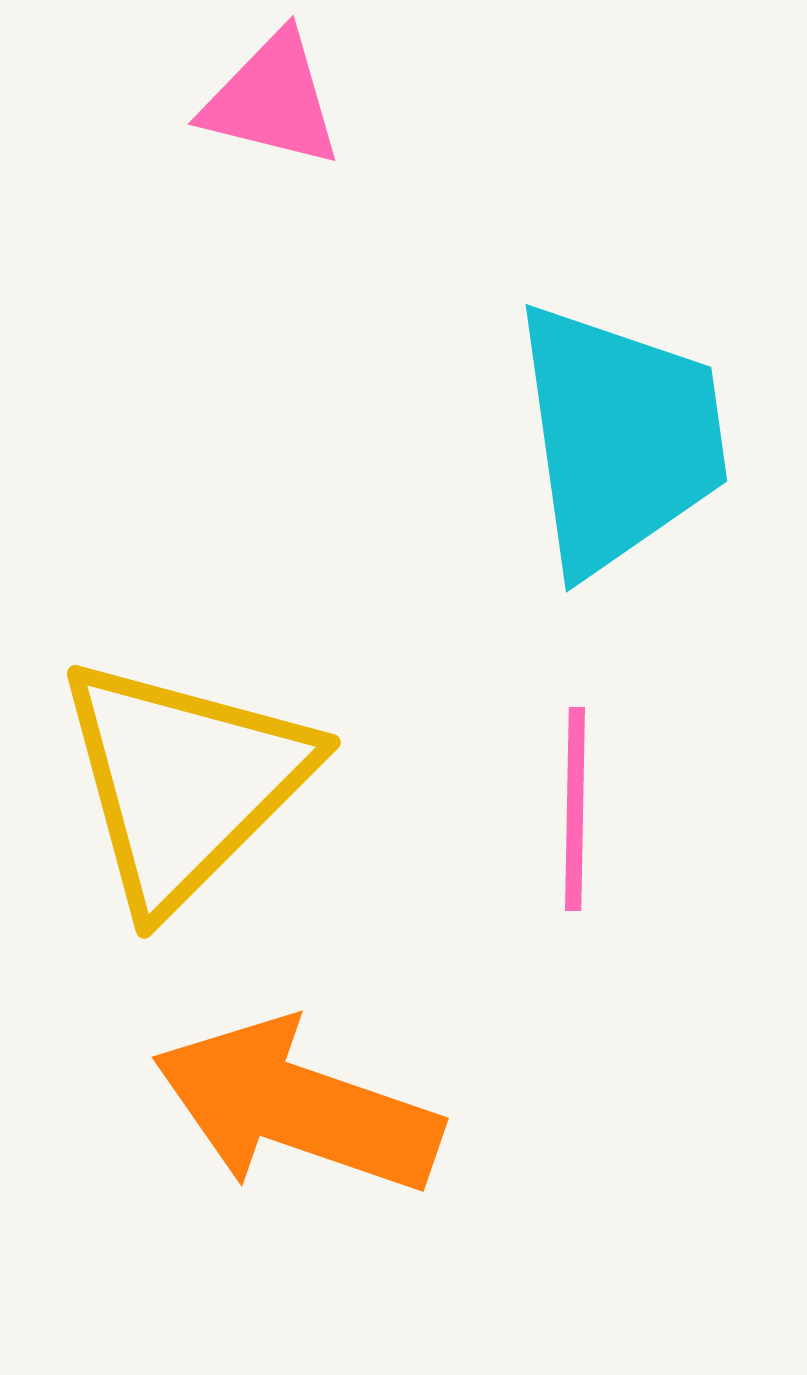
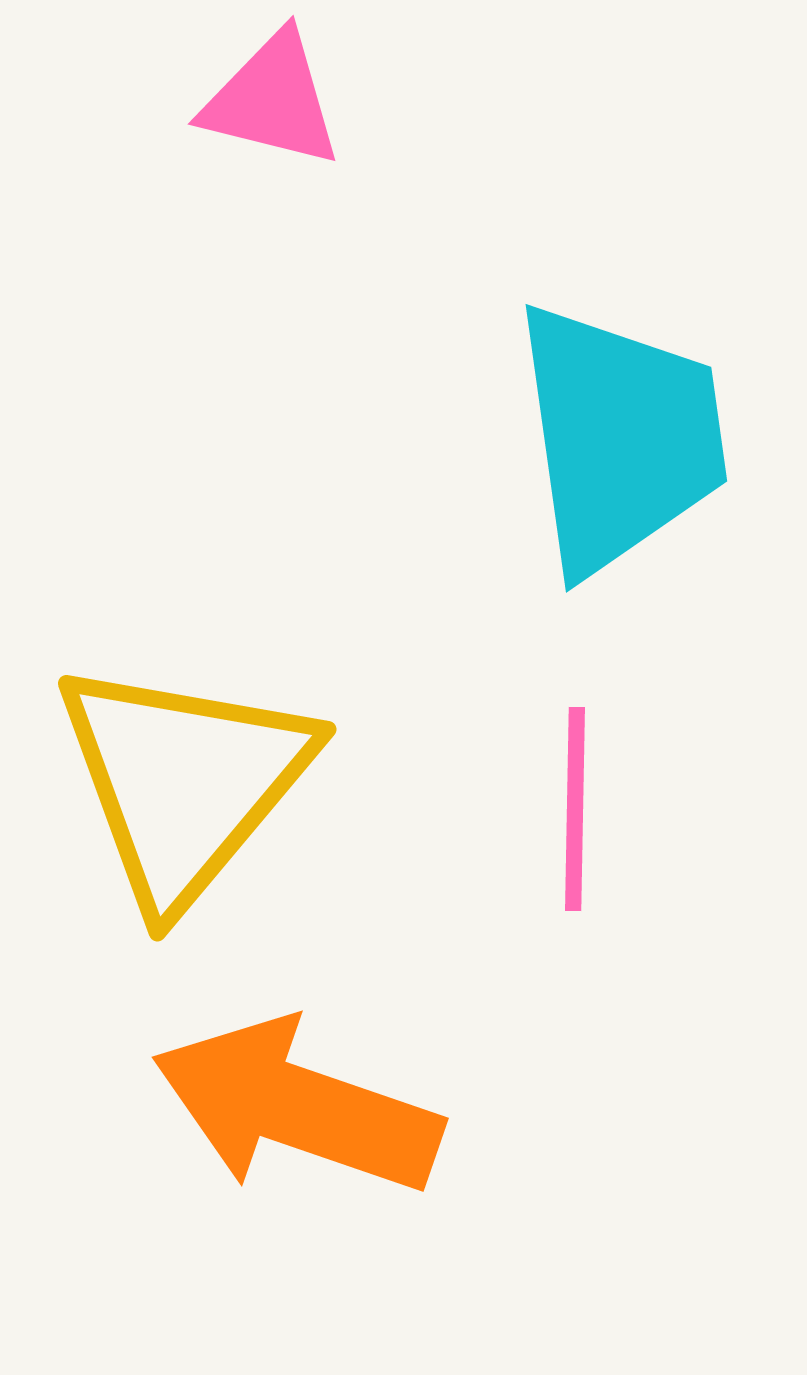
yellow triangle: rotated 5 degrees counterclockwise
